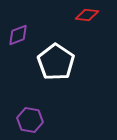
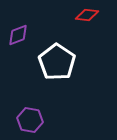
white pentagon: moved 1 px right
